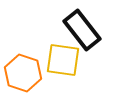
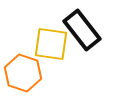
yellow square: moved 12 px left, 16 px up
